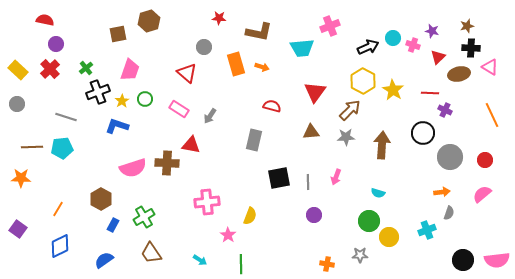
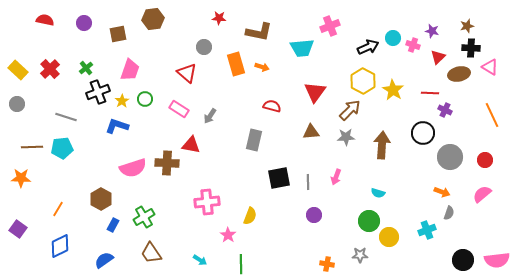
brown hexagon at (149, 21): moved 4 px right, 2 px up; rotated 10 degrees clockwise
purple circle at (56, 44): moved 28 px right, 21 px up
orange arrow at (442, 192): rotated 28 degrees clockwise
